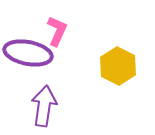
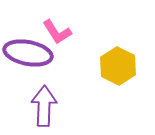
pink L-shape: moved 1 px down; rotated 124 degrees clockwise
purple arrow: rotated 6 degrees counterclockwise
